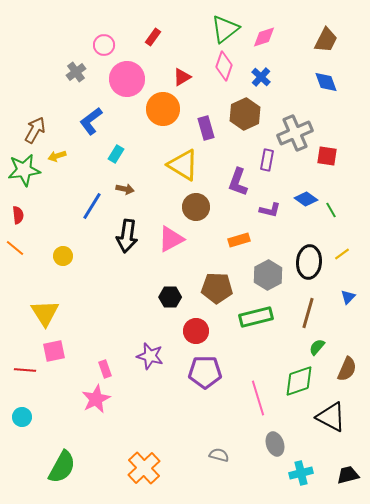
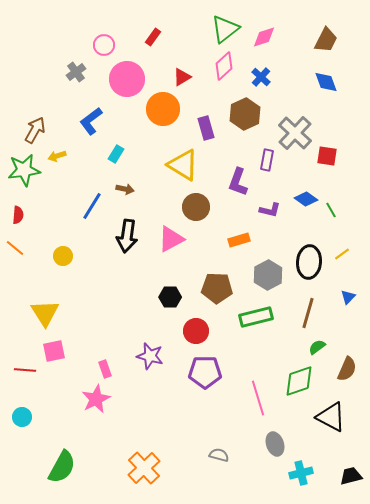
pink diamond at (224, 66): rotated 28 degrees clockwise
gray cross at (295, 133): rotated 24 degrees counterclockwise
red semicircle at (18, 215): rotated 12 degrees clockwise
green semicircle at (317, 347): rotated 12 degrees clockwise
black trapezoid at (348, 475): moved 3 px right, 1 px down
